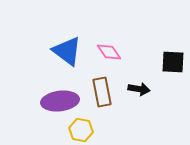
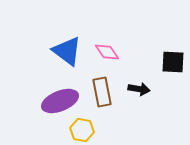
pink diamond: moved 2 px left
purple ellipse: rotated 15 degrees counterclockwise
yellow hexagon: moved 1 px right
